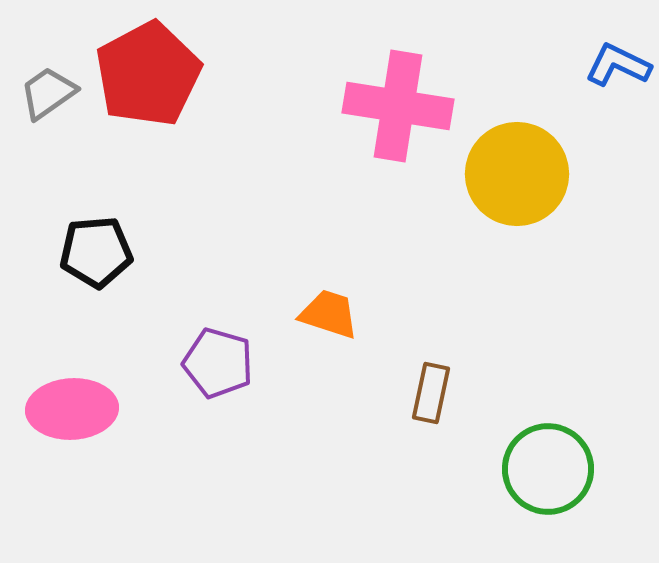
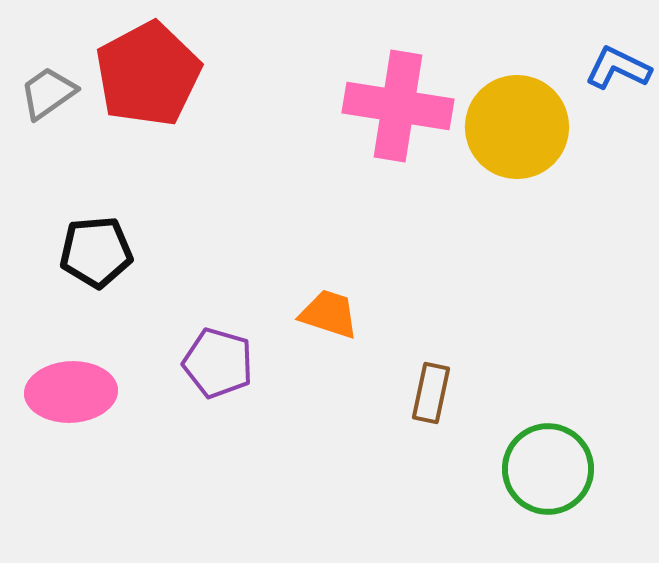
blue L-shape: moved 3 px down
yellow circle: moved 47 px up
pink ellipse: moved 1 px left, 17 px up
